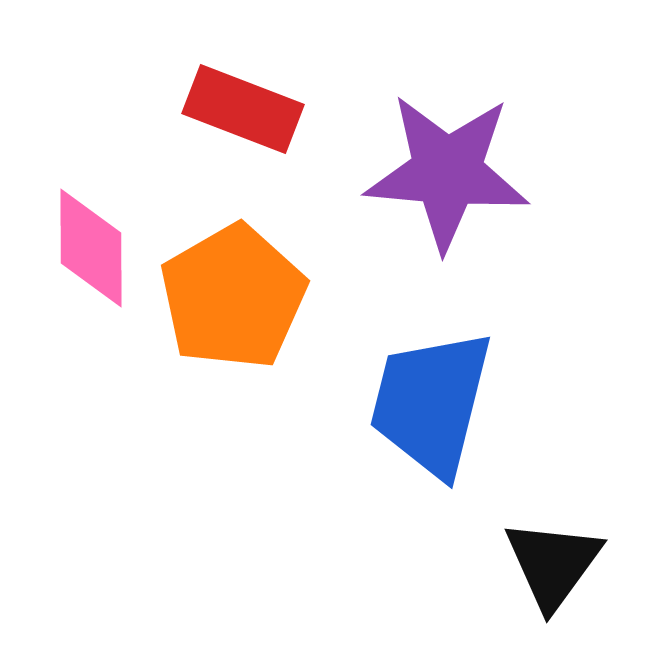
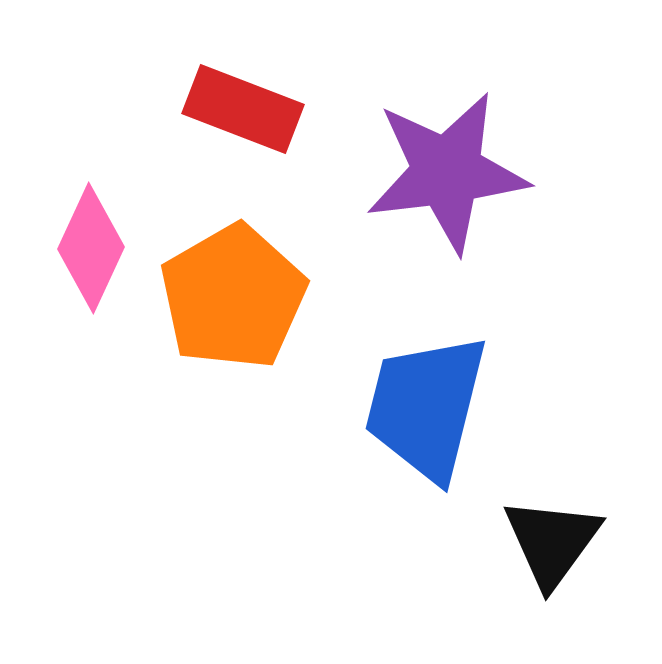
purple star: rotated 12 degrees counterclockwise
pink diamond: rotated 25 degrees clockwise
blue trapezoid: moved 5 px left, 4 px down
black triangle: moved 1 px left, 22 px up
